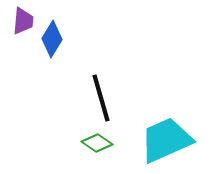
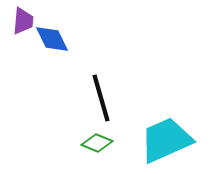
blue diamond: rotated 57 degrees counterclockwise
green diamond: rotated 12 degrees counterclockwise
